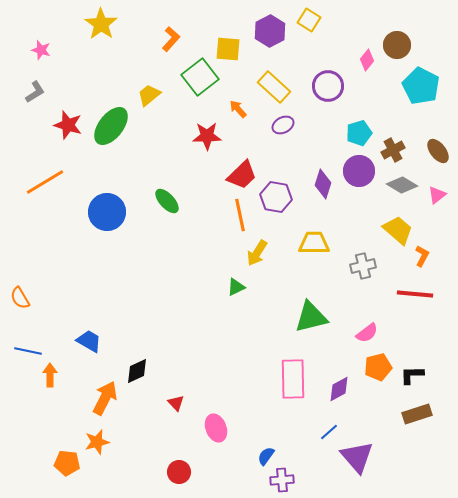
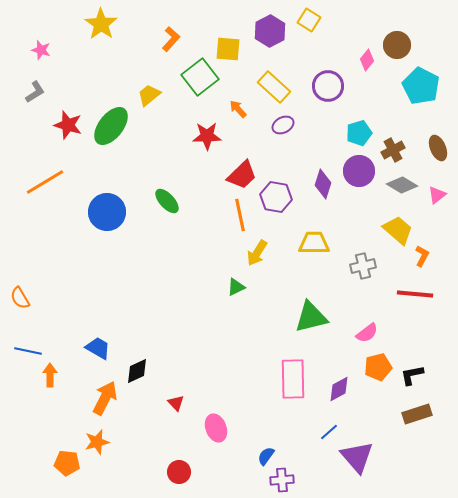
brown ellipse at (438, 151): moved 3 px up; rotated 15 degrees clockwise
blue trapezoid at (89, 341): moved 9 px right, 7 px down
black L-shape at (412, 375): rotated 10 degrees counterclockwise
